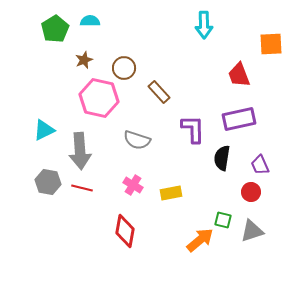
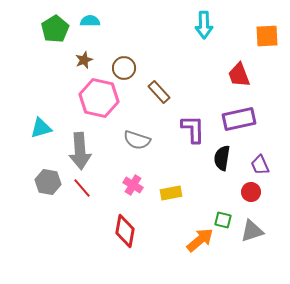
orange square: moved 4 px left, 8 px up
cyan triangle: moved 3 px left, 2 px up; rotated 10 degrees clockwise
red line: rotated 35 degrees clockwise
